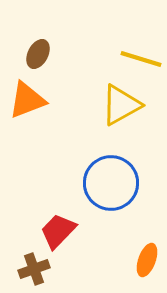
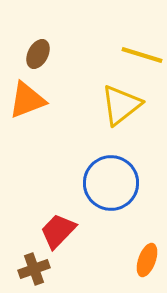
yellow line: moved 1 px right, 4 px up
yellow triangle: rotated 9 degrees counterclockwise
